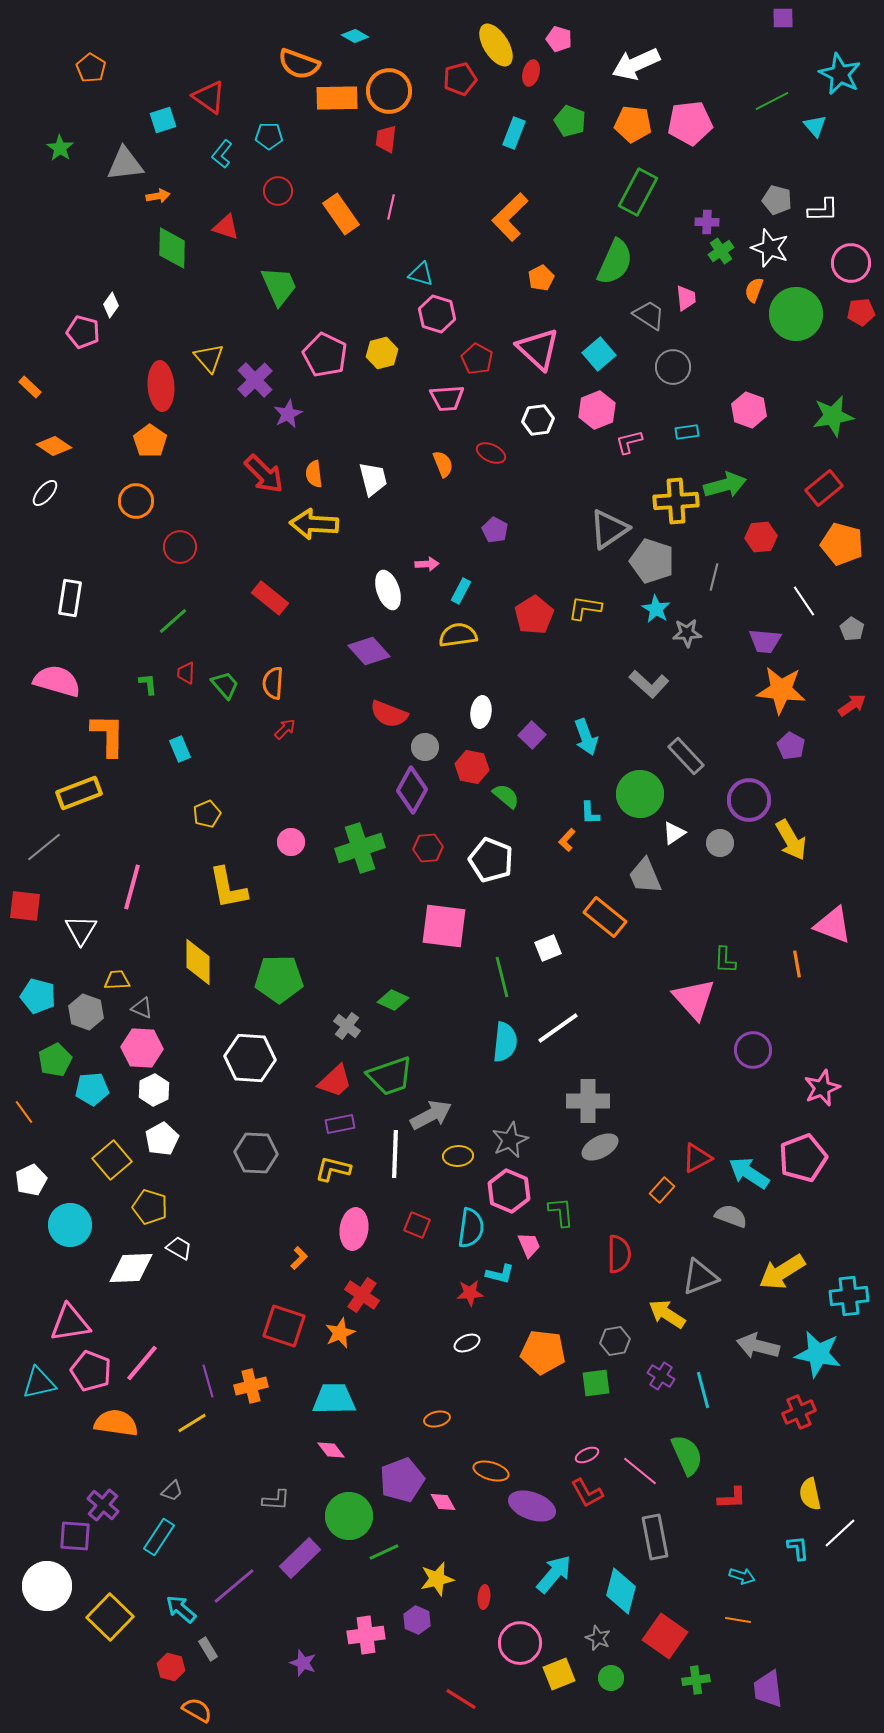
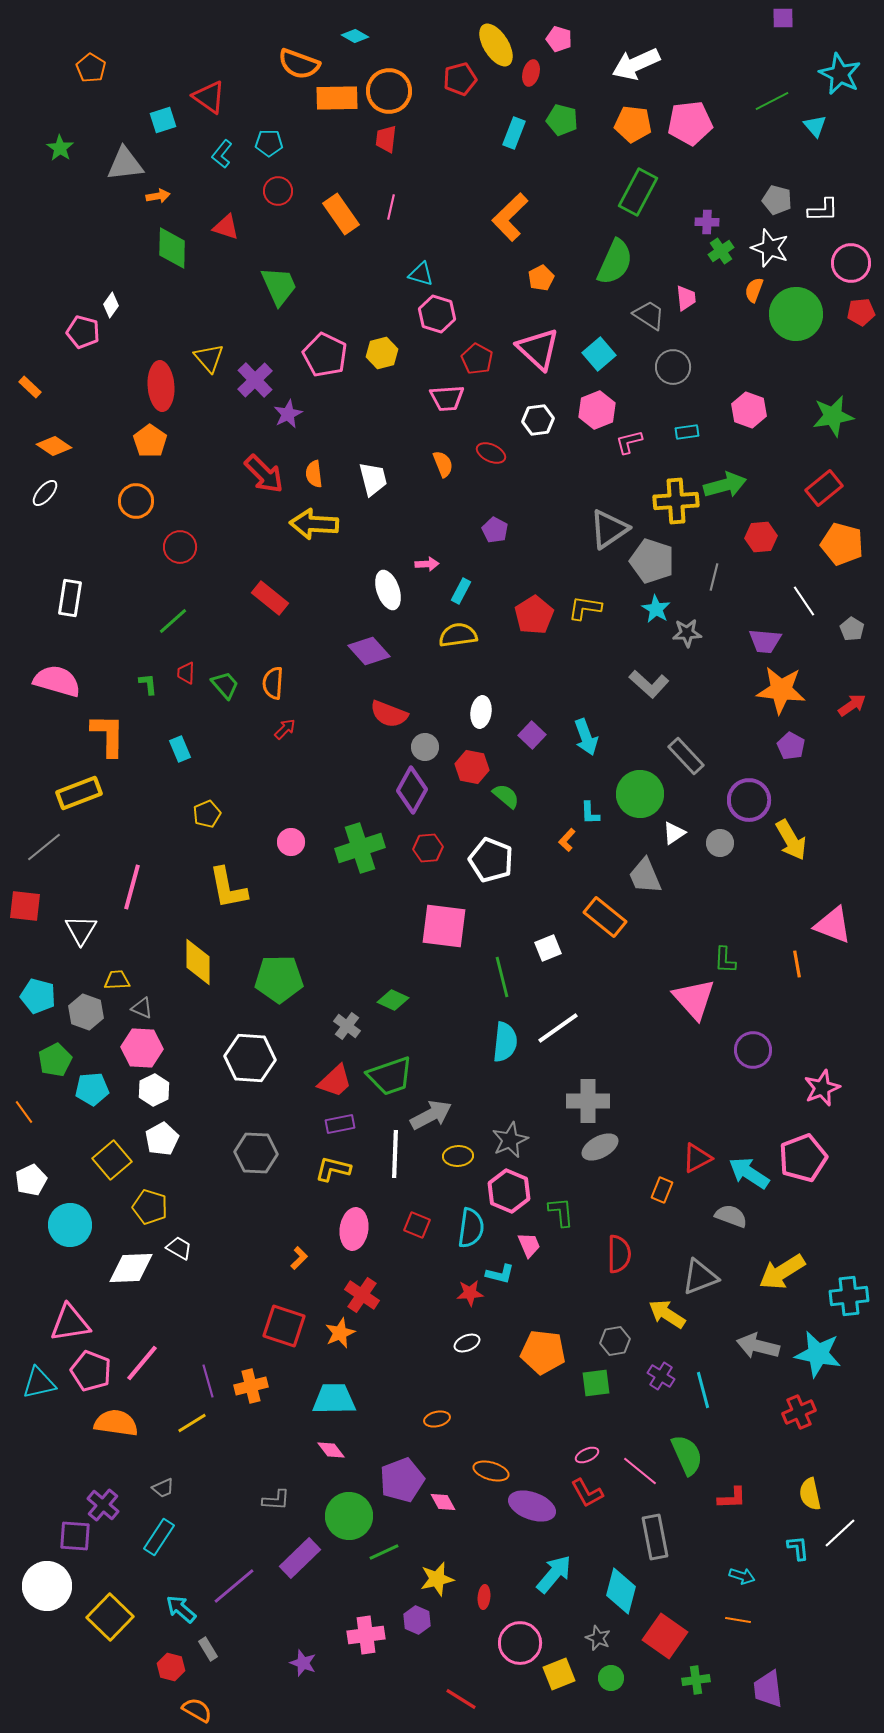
green pentagon at (570, 121): moved 8 px left, 1 px up; rotated 8 degrees counterclockwise
cyan pentagon at (269, 136): moved 7 px down
orange rectangle at (662, 1190): rotated 20 degrees counterclockwise
gray trapezoid at (172, 1491): moved 9 px left, 3 px up; rotated 20 degrees clockwise
